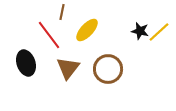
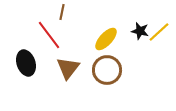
yellow ellipse: moved 19 px right, 9 px down
brown circle: moved 1 px left, 1 px down
